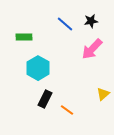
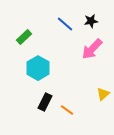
green rectangle: rotated 42 degrees counterclockwise
black rectangle: moved 3 px down
